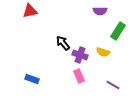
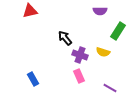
black arrow: moved 2 px right, 5 px up
blue rectangle: moved 1 px right; rotated 40 degrees clockwise
purple line: moved 3 px left, 3 px down
